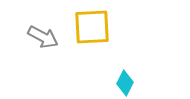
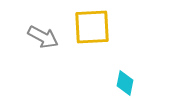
cyan diamond: rotated 15 degrees counterclockwise
